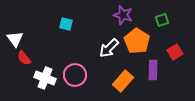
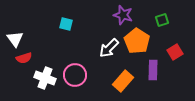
red semicircle: rotated 70 degrees counterclockwise
